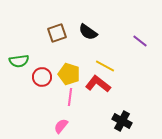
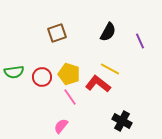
black semicircle: moved 20 px right; rotated 96 degrees counterclockwise
purple line: rotated 28 degrees clockwise
green semicircle: moved 5 px left, 11 px down
yellow line: moved 5 px right, 3 px down
pink line: rotated 42 degrees counterclockwise
